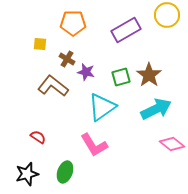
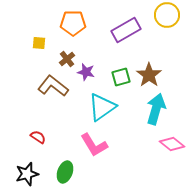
yellow square: moved 1 px left, 1 px up
brown cross: rotated 21 degrees clockwise
cyan arrow: rotated 48 degrees counterclockwise
